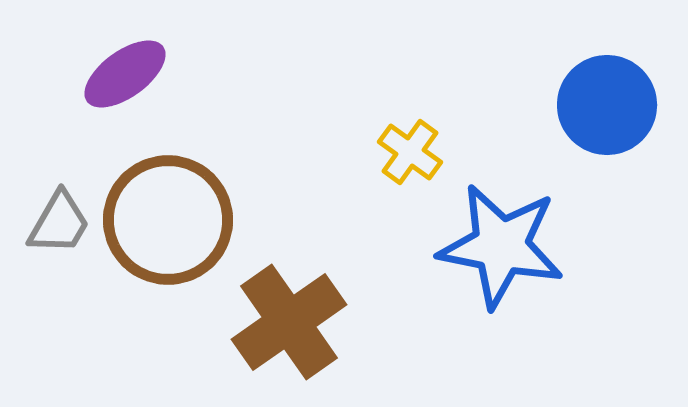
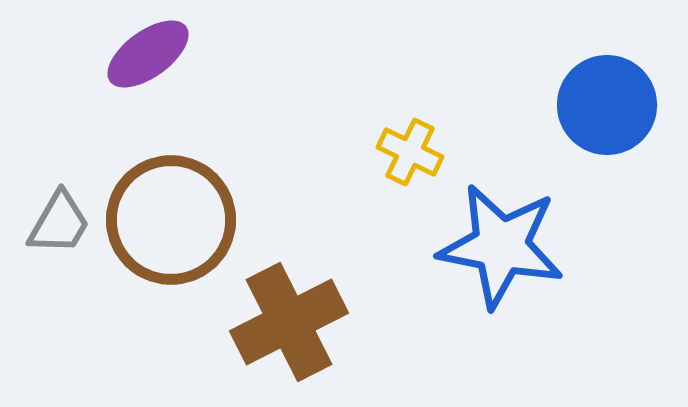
purple ellipse: moved 23 px right, 20 px up
yellow cross: rotated 10 degrees counterclockwise
brown circle: moved 3 px right
brown cross: rotated 8 degrees clockwise
